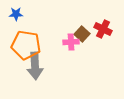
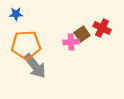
red cross: moved 1 px left, 1 px up
brown square: rotated 14 degrees clockwise
orange pentagon: rotated 12 degrees counterclockwise
gray arrow: rotated 36 degrees counterclockwise
